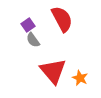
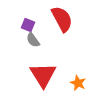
purple square: rotated 32 degrees counterclockwise
red triangle: moved 10 px left, 4 px down; rotated 8 degrees clockwise
orange star: moved 2 px left, 5 px down
